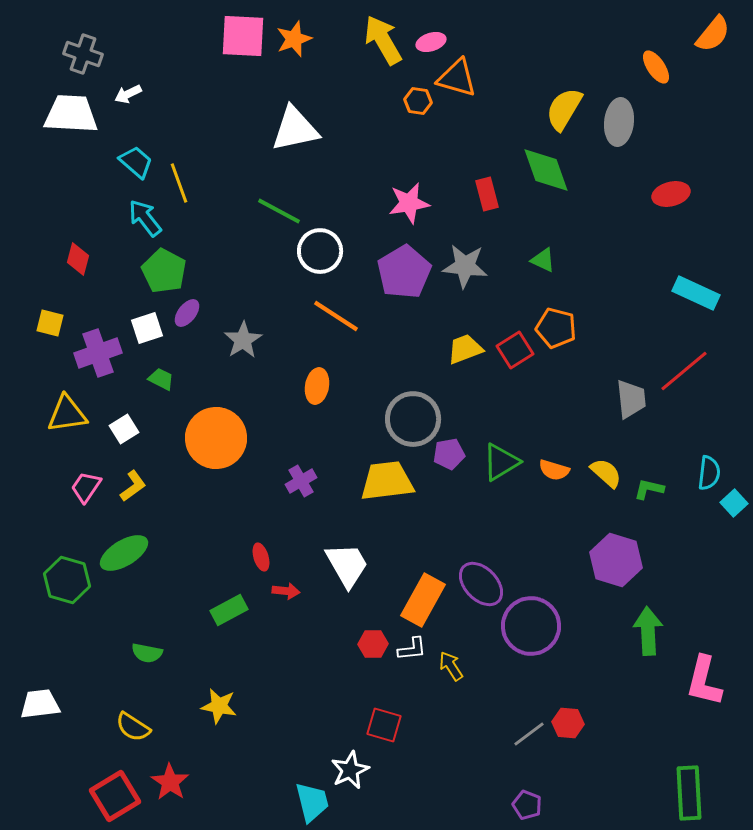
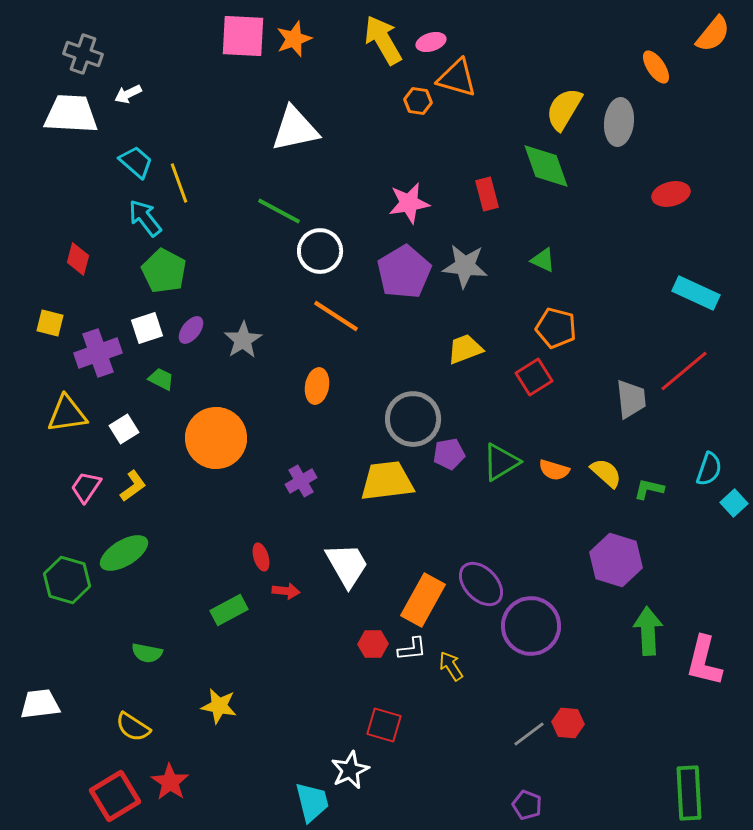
green diamond at (546, 170): moved 4 px up
purple ellipse at (187, 313): moved 4 px right, 17 px down
red square at (515, 350): moved 19 px right, 27 px down
cyan semicircle at (709, 473): moved 4 px up; rotated 12 degrees clockwise
pink L-shape at (704, 681): moved 20 px up
